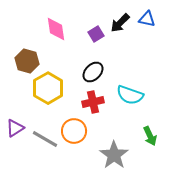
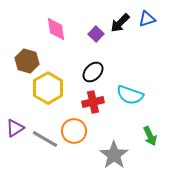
blue triangle: rotated 30 degrees counterclockwise
purple square: rotated 14 degrees counterclockwise
